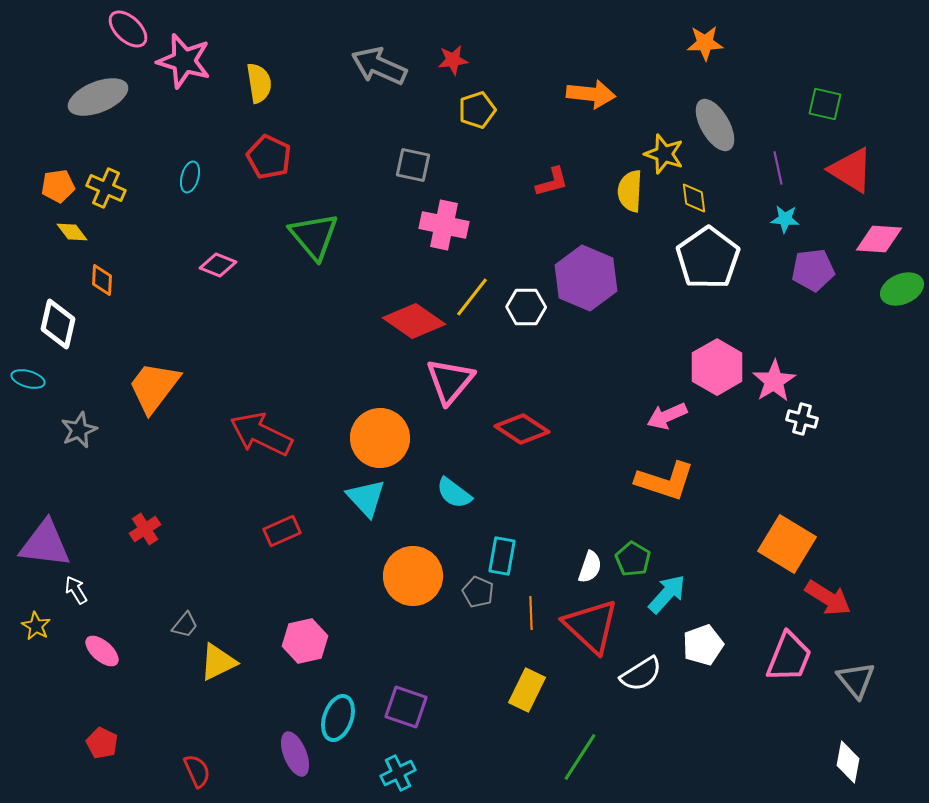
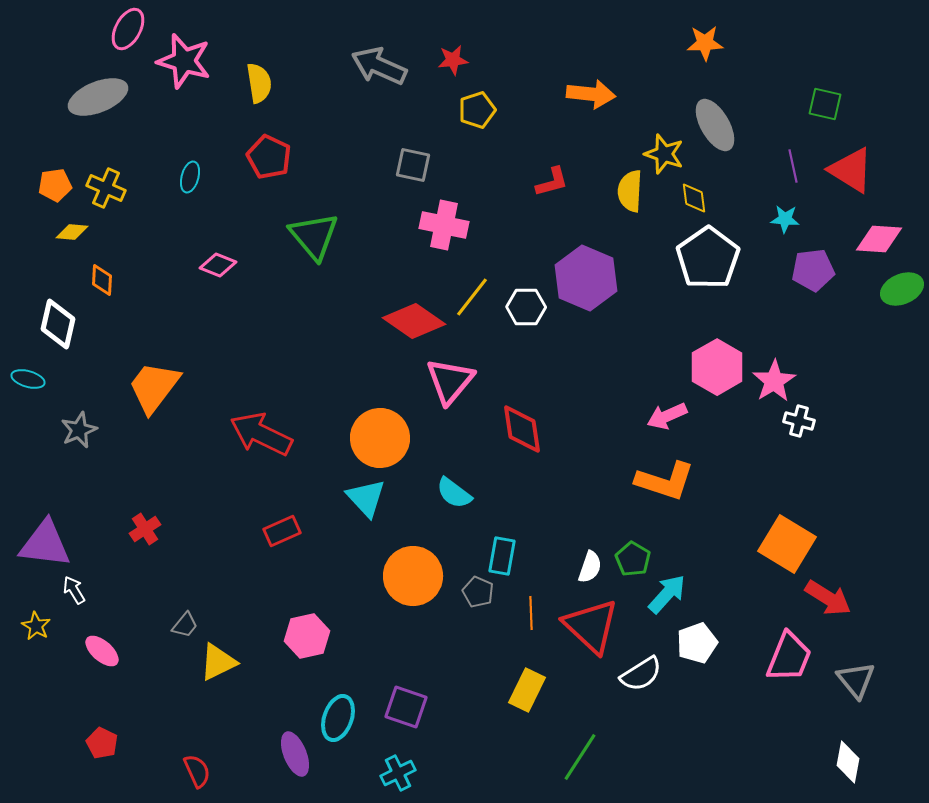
pink ellipse at (128, 29): rotated 75 degrees clockwise
purple line at (778, 168): moved 15 px right, 2 px up
orange pentagon at (58, 186): moved 3 px left, 1 px up
yellow diamond at (72, 232): rotated 48 degrees counterclockwise
white cross at (802, 419): moved 3 px left, 2 px down
red diamond at (522, 429): rotated 48 degrees clockwise
white arrow at (76, 590): moved 2 px left
pink hexagon at (305, 641): moved 2 px right, 5 px up
white pentagon at (703, 645): moved 6 px left, 2 px up
